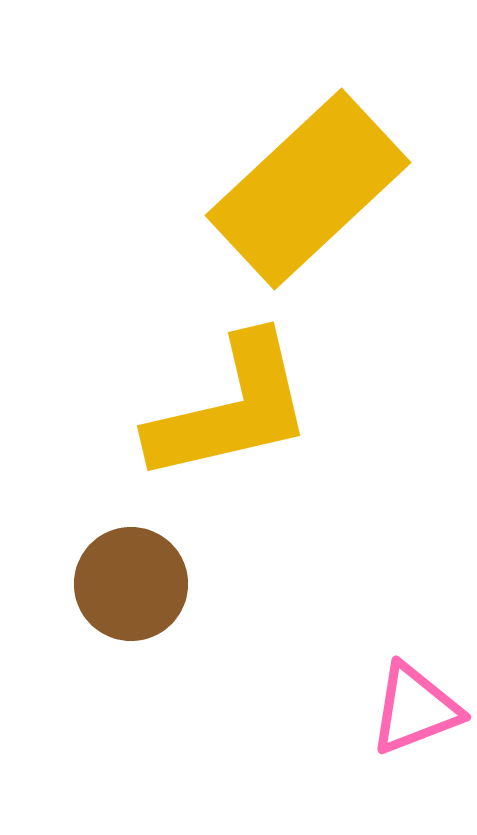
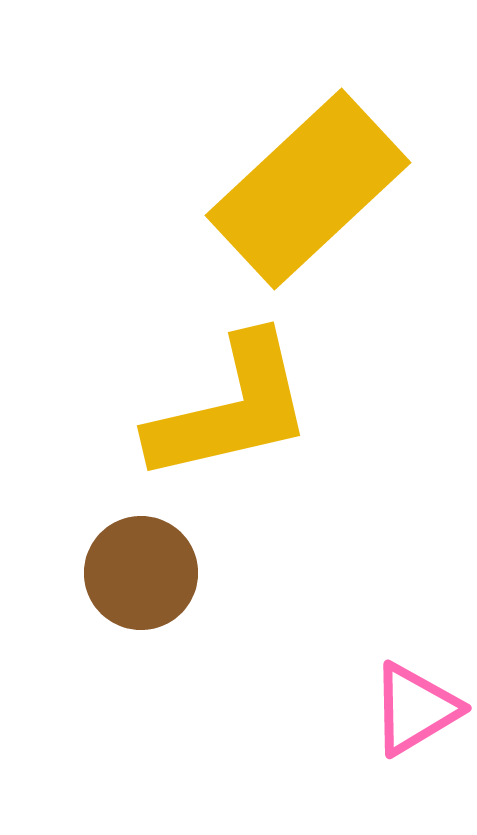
brown circle: moved 10 px right, 11 px up
pink triangle: rotated 10 degrees counterclockwise
